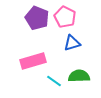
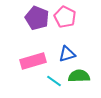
blue triangle: moved 5 px left, 11 px down
